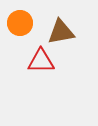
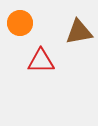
brown triangle: moved 18 px right
